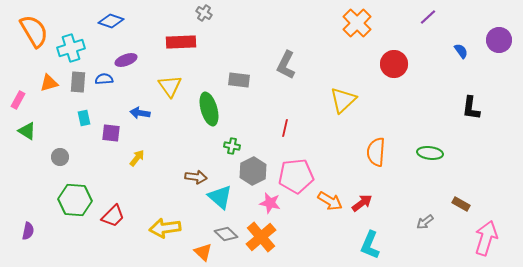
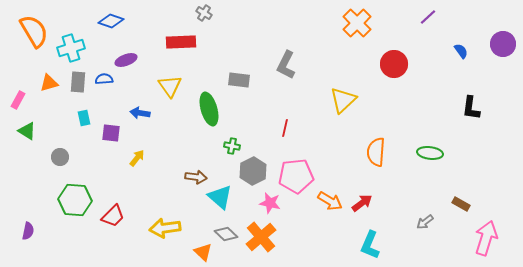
purple circle at (499, 40): moved 4 px right, 4 px down
